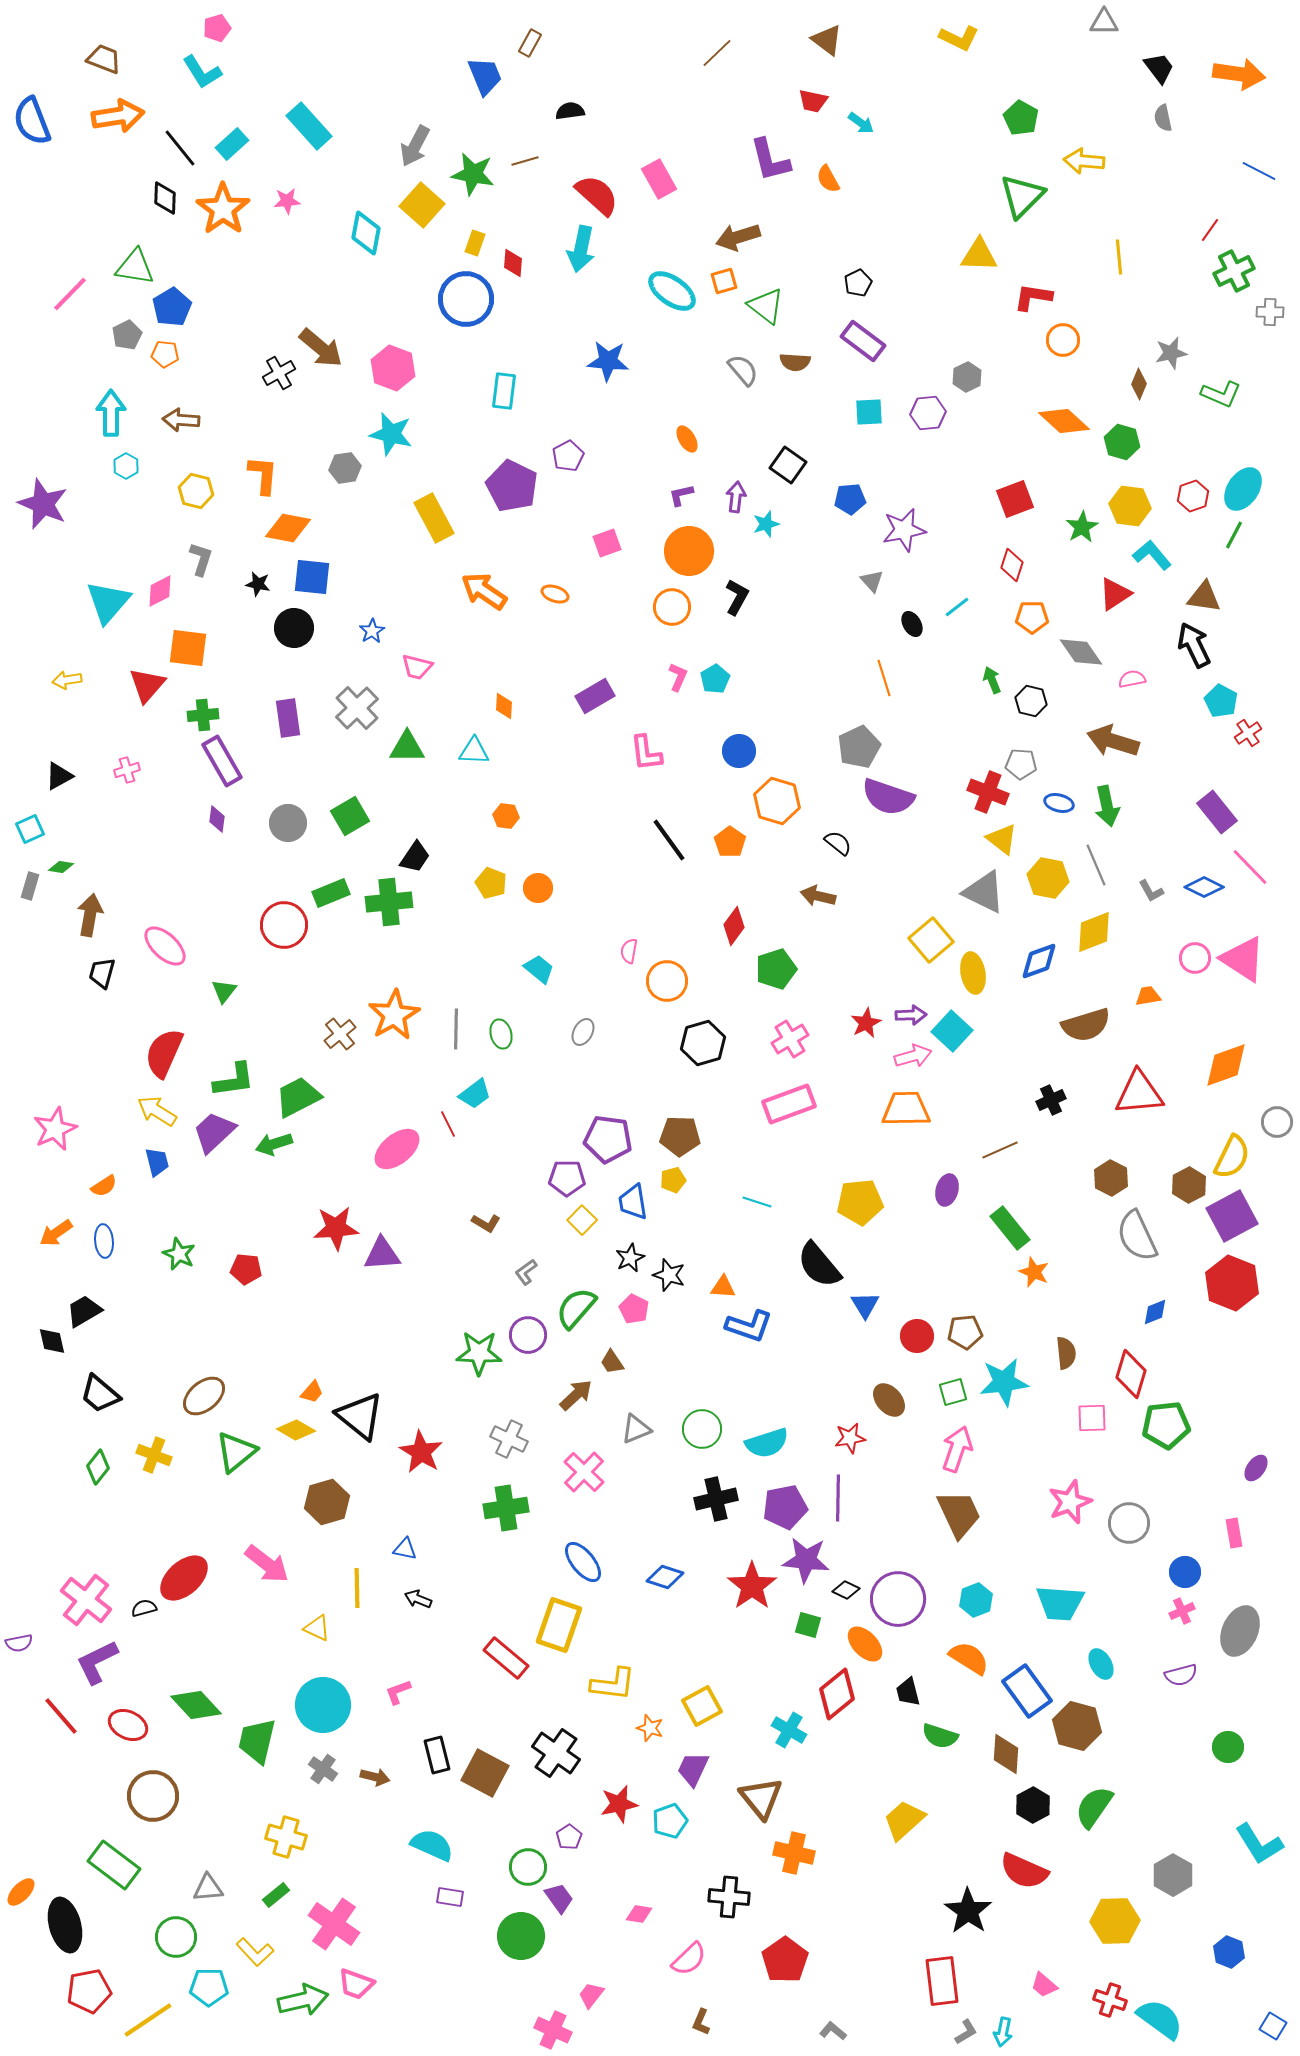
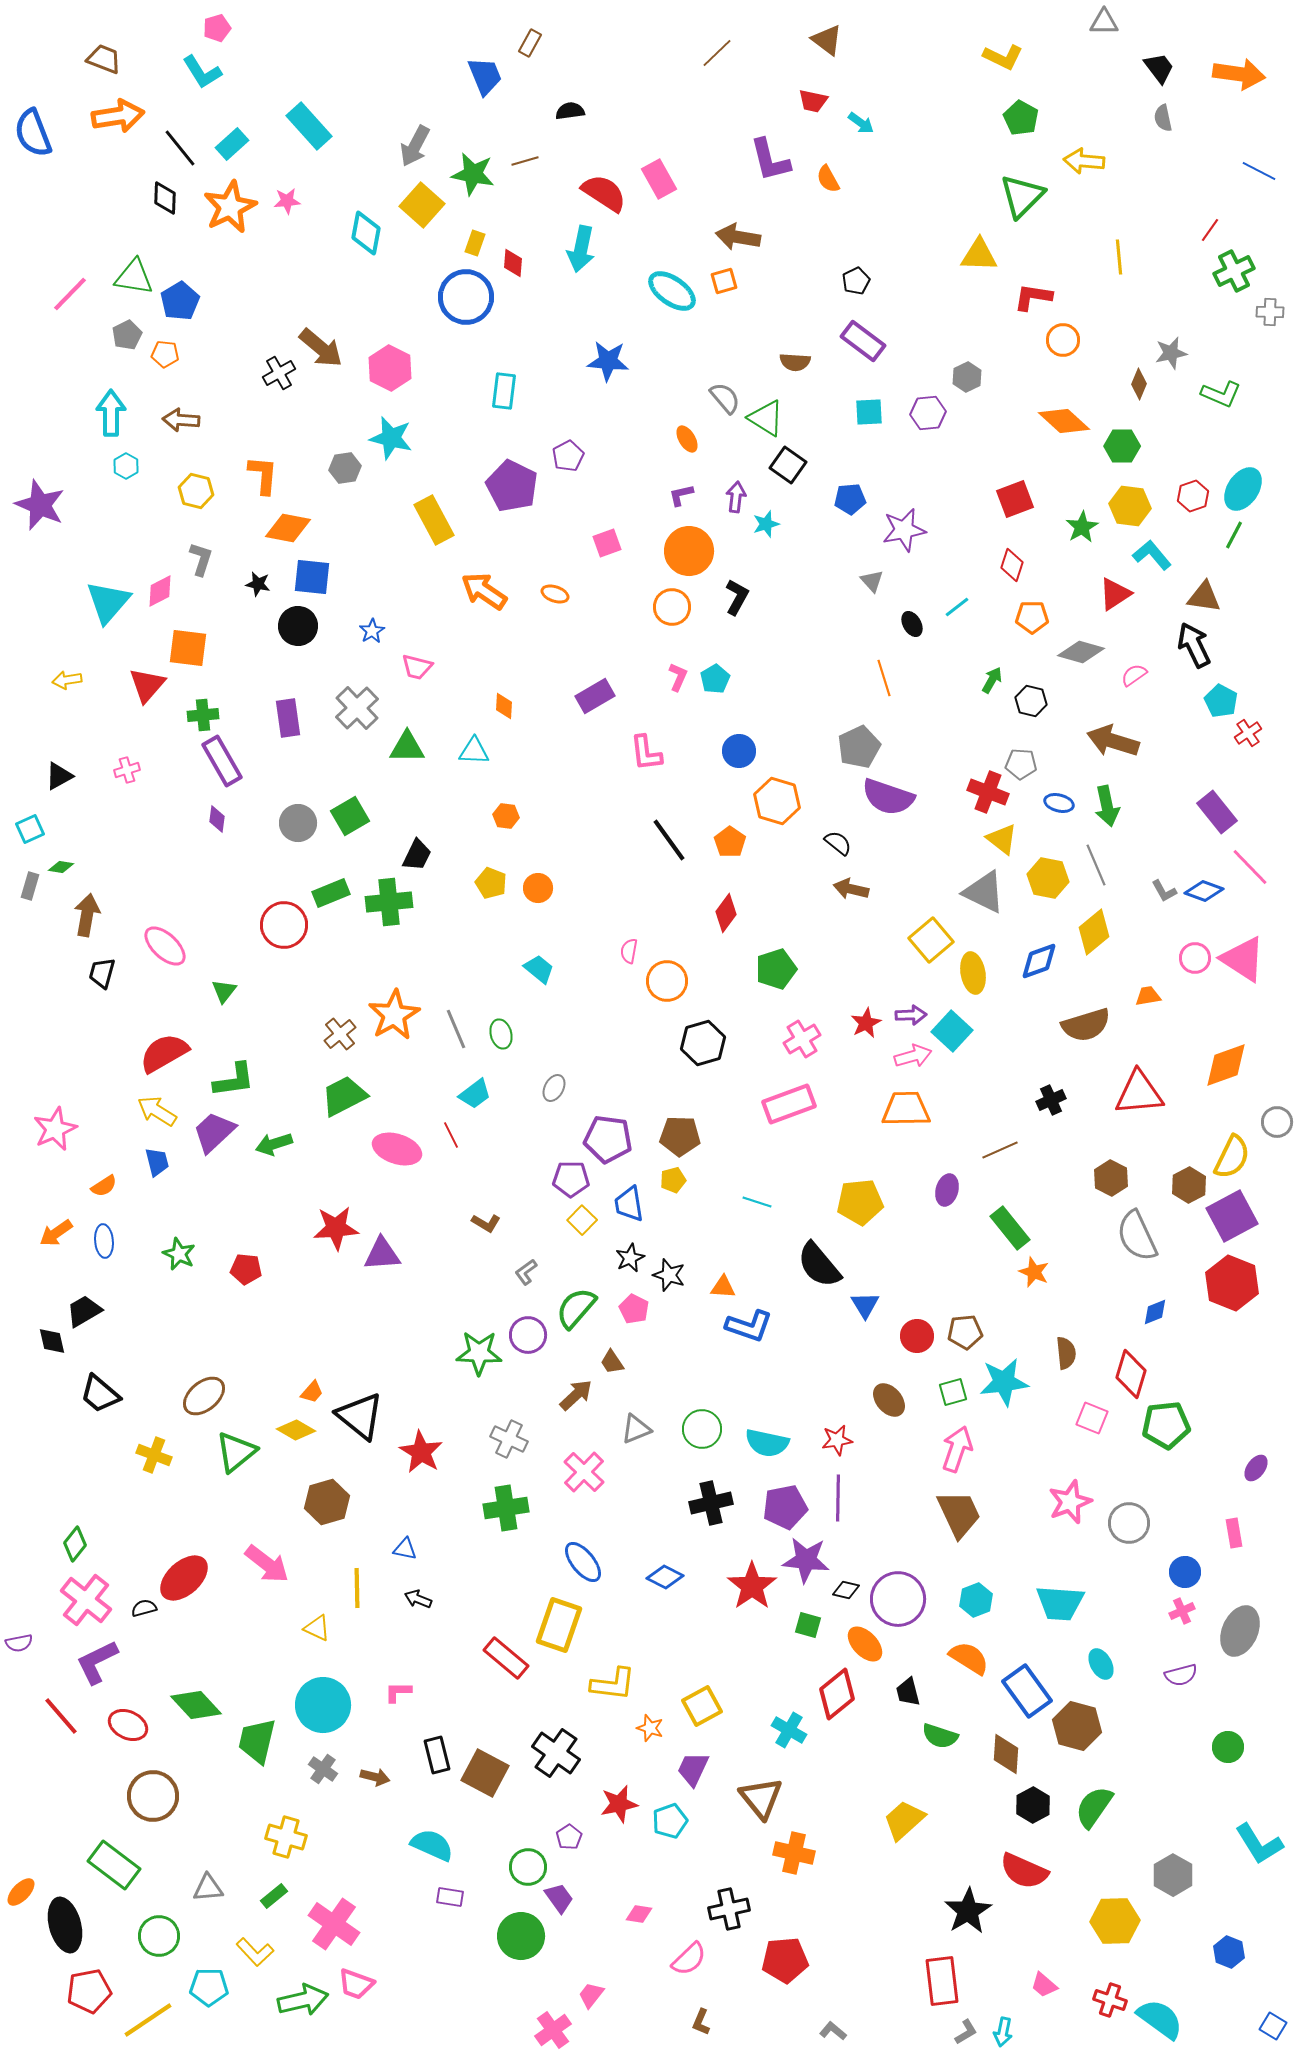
yellow L-shape at (959, 38): moved 44 px right, 19 px down
blue semicircle at (32, 121): moved 1 px right, 12 px down
red semicircle at (597, 195): moved 7 px right, 2 px up; rotated 9 degrees counterclockwise
orange star at (223, 209): moved 7 px right, 2 px up; rotated 10 degrees clockwise
brown arrow at (738, 237): rotated 27 degrees clockwise
green triangle at (135, 267): moved 1 px left, 10 px down
black pentagon at (858, 283): moved 2 px left, 2 px up
blue circle at (466, 299): moved 2 px up
green triangle at (766, 306): moved 112 px down; rotated 6 degrees counterclockwise
blue pentagon at (172, 307): moved 8 px right, 6 px up
pink hexagon at (393, 368): moved 3 px left; rotated 6 degrees clockwise
gray semicircle at (743, 370): moved 18 px left, 28 px down
cyan star at (391, 434): moved 4 px down
green hexagon at (1122, 442): moved 4 px down; rotated 16 degrees counterclockwise
purple star at (43, 504): moved 3 px left, 1 px down
yellow rectangle at (434, 518): moved 2 px down
black circle at (294, 628): moved 4 px right, 2 px up
gray diamond at (1081, 652): rotated 39 degrees counterclockwise
pink semicircle at (1132, 679): moved 2 px right, 4 px up; rotated 24 degrees counterclockwise
green arrow at (992, 680): rotated 52 degrees clockwise
gray circle at (288, 823): moved 10 px right
black trapezoid at (415, 857): moved 2 px right, 2 px up; rotated 8 degrees counterclockwise
blue diamond at (1204, 887): moved 4 px down; rotated 6 degrees counterclockwise
gray L-shape at (1151, 891): moved 13 px right
brown arrow at (818, 896): moved 33 px right, 7 px up
brown arrow at (90, 915): moved 3 px left
red diamond at (734, 926): moved 8 px left, 13 px up
yellow diamond at (1094, 932): rotated 18 degrees counterclockwise
gray line at (456, 1029): rotated 24 degrees counterclockwise
gray ellipse at (583, 1032): moved 29 px left, 56 px down
pink cross at (790, 1039): moved 12 px right
red semicircle at (164, 1053): rotated 36 degrees clockwise
green trapezoid at (298, 1097): moved 46 px right, 1 px up
red line at (448, 1124): moved 3 px right, 11 px down
pink ellipse at (397, 1149): rotated 57 degrees clockwise
purple pentagon at (567, 1178): moved 4 px right, 1 px down
blue trapezoid at (633, 1202): moved 4 px left, 2 px down
pink square at (1092, 1418): rotated 24 degrees clockwise
red star at (850, 1438): moved 13 px left, 2 px down
cyan semicircle at (767, 1443): rotated 30 degrees clockwise
green diamond at (98, 1467): moved 23 px left, 77 px down
black cross at (716, 1499): moved 5 px left, 4 px down
blue diamond at (665, 1577): rotated 9 degrees clockwise
black diamond at (846, 1590): rotated 12 degrees counterclockwise
pink L-shape at (398, 1692): rotated 20 degrees clockwise
green rectangle at (276, 1895): moved 2 px left, 1 px down
black cross at (729, 1897): moved 12 px down; rotated 18 degrees counterclockwise
black star at (968, 1911): rotated 6 degrees clockwise
green circle at (176, 1937): moved 17 px left, 1 px up
red pentagon at (785, 1960): rotated 30 degrees clockwise
pink cross at (553, 2030): rotated 30 degrees clockwise
